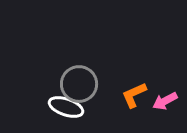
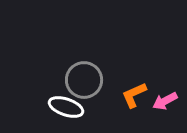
gray circle: moved 5 px right, 4 px up
